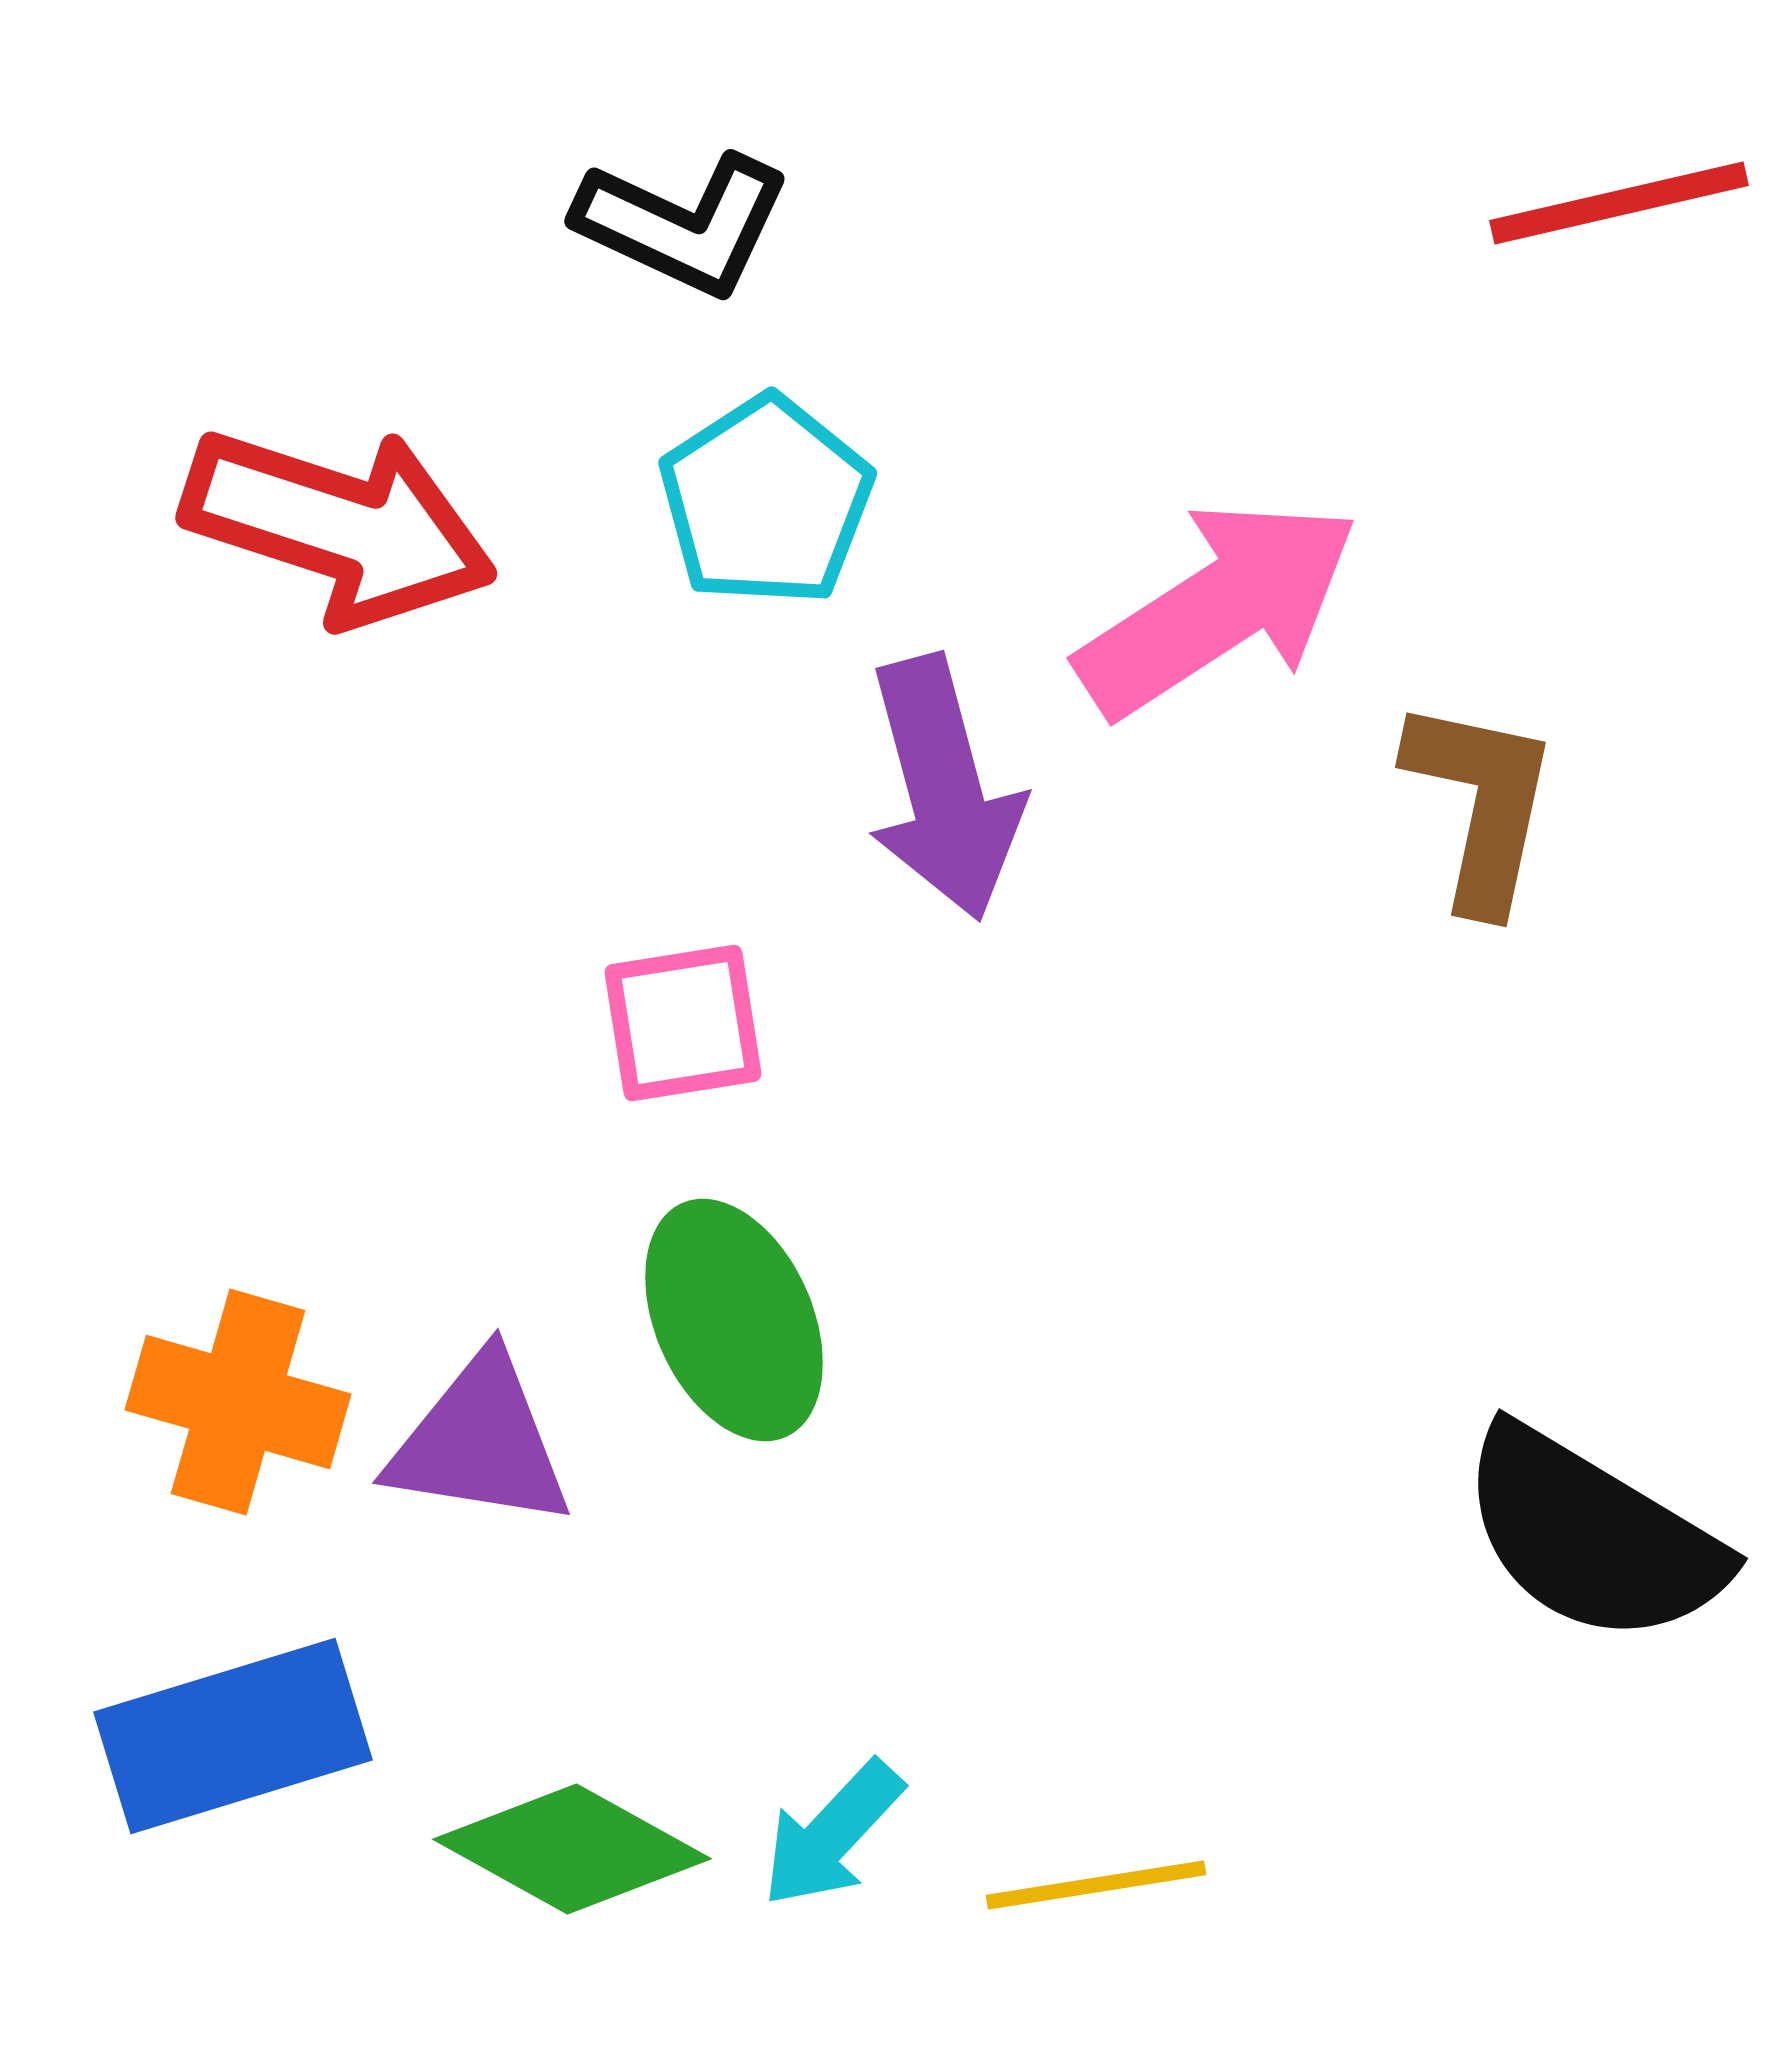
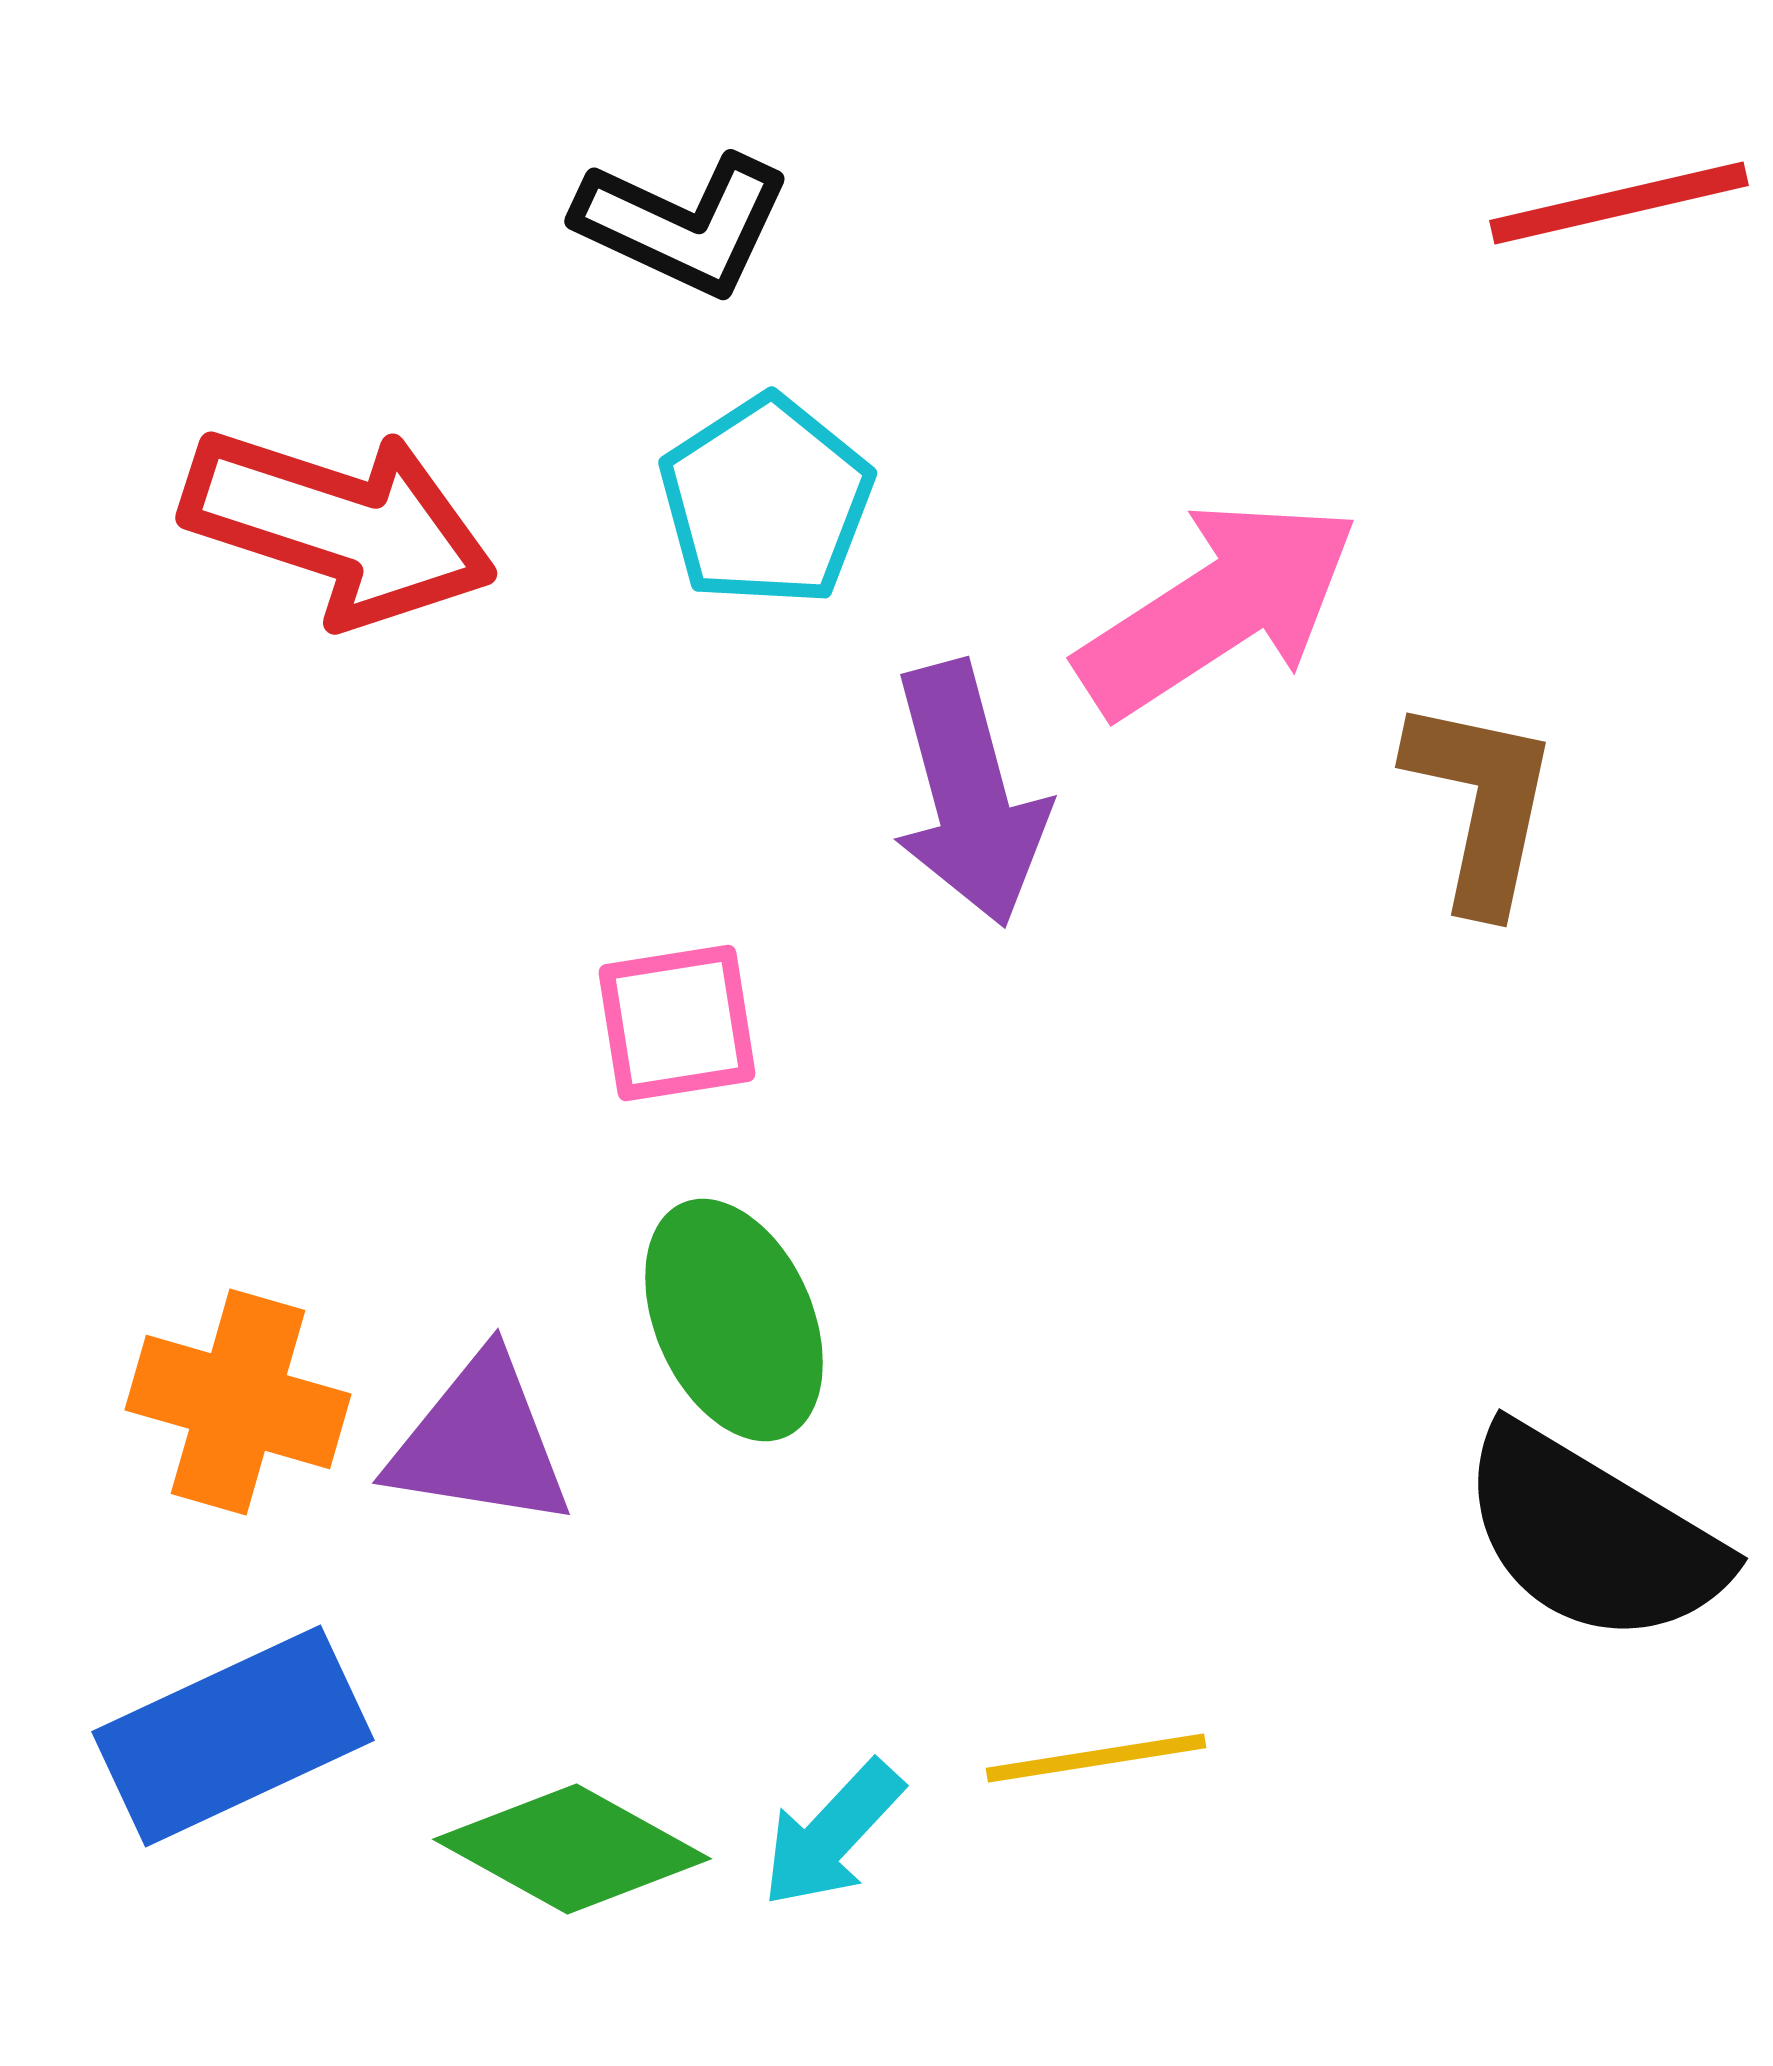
purple arrow: moved 25 px right, 6 px down
pink square: moved 6 px left
blue rectangle: rotated 8 degrees counterclockwise
yellow line: moved 127 px up
